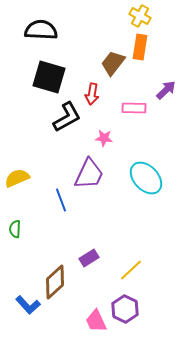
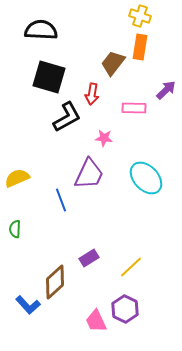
yellow cross: rotated 10 degrees counterclockwise
yellow line: moved 3 px up
